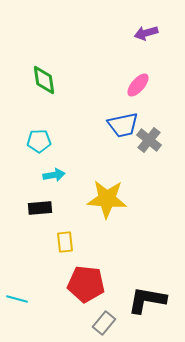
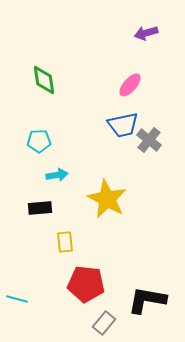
pink ellipse: moved 8 px left
cyan arrow: moved 3 px right
yellow star: rotated 24 degrees clockwise
